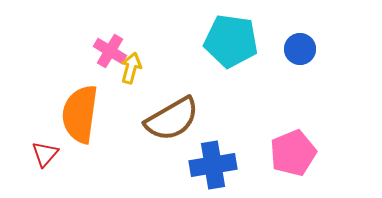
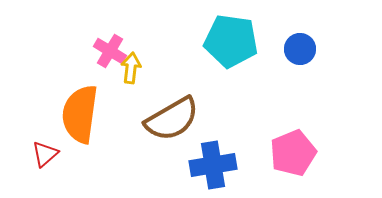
yellow arrow: rotated 8 degrees counterclockwise
red triangle: rotated 8 degrees clockwise
